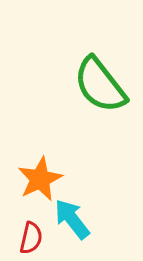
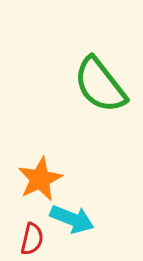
cyan arrow: rotated 150 degrees clockwise
red semicircle: moved 1 px right, 1 px down
